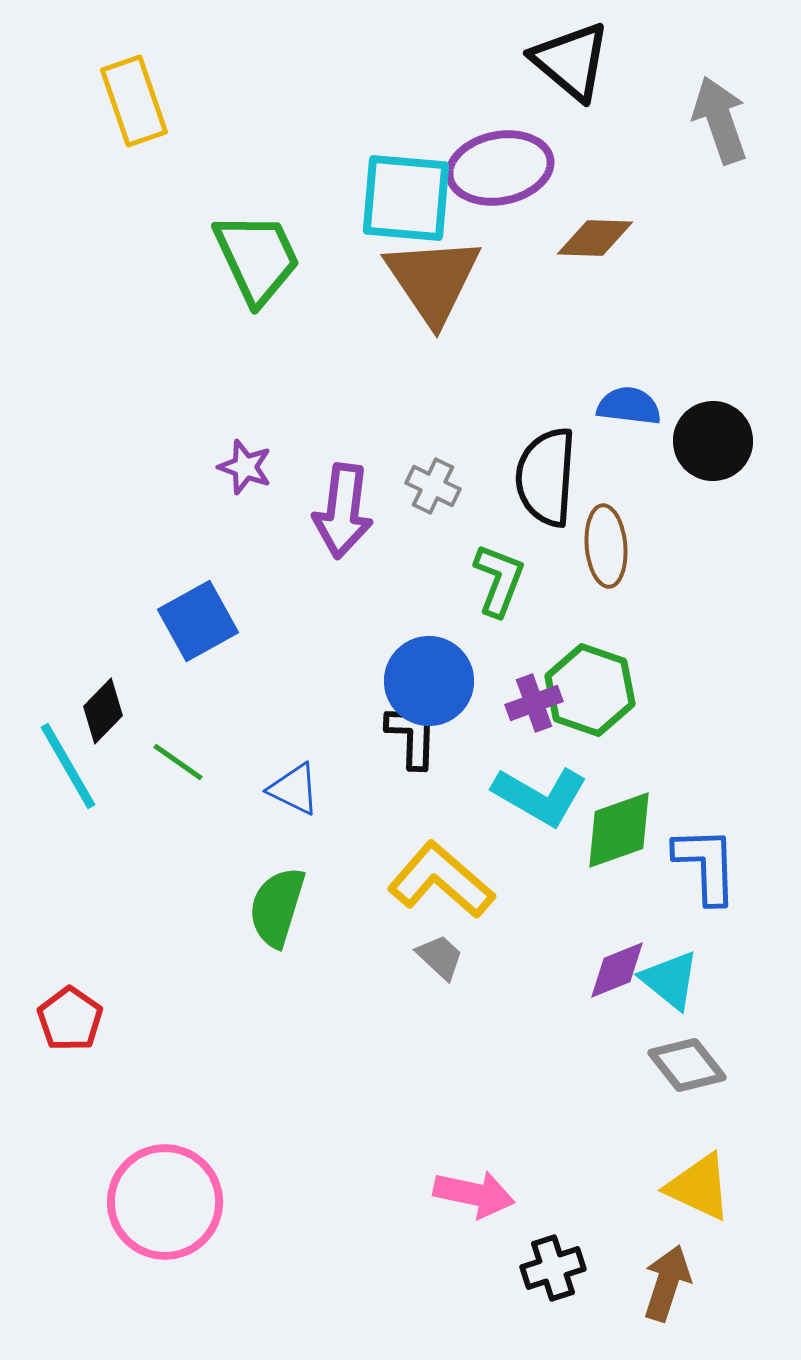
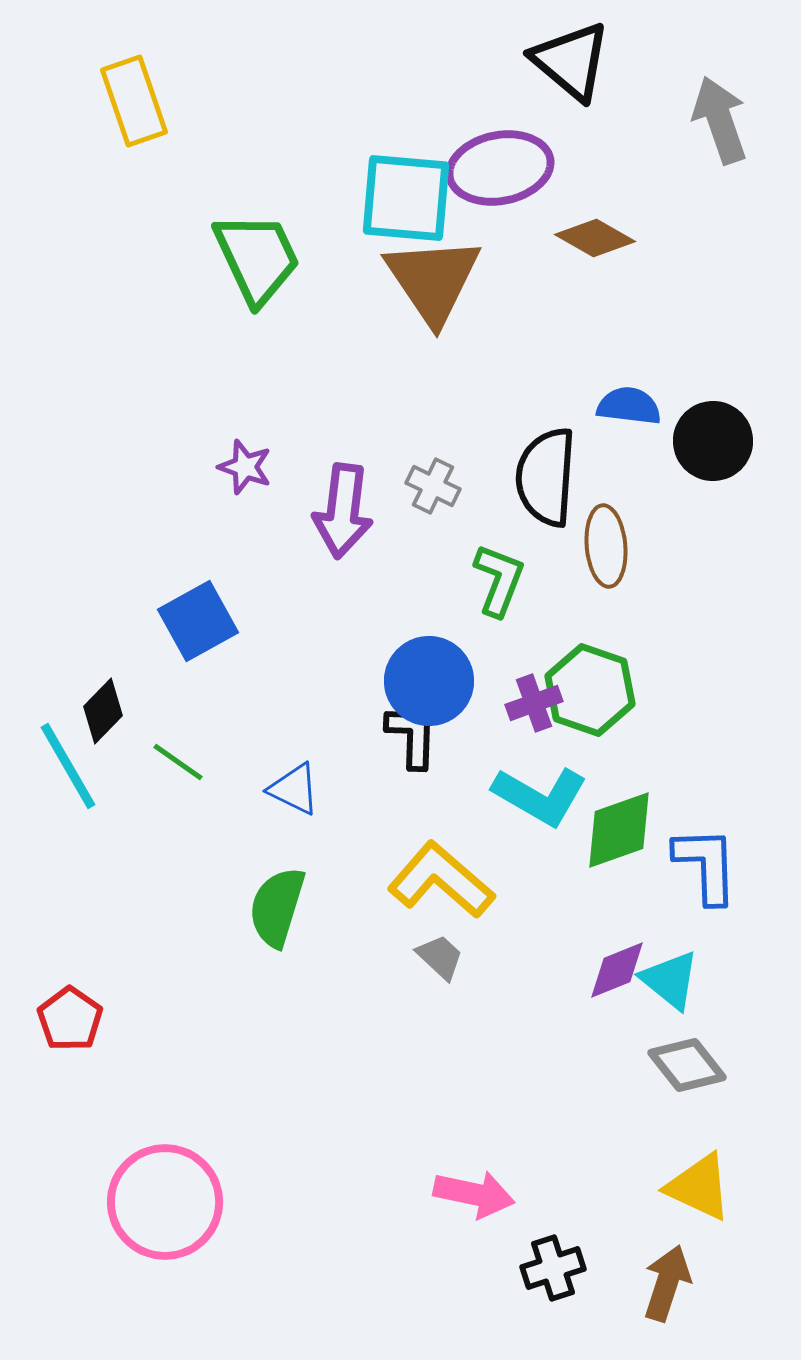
brown diamond: rotated 28 degrees clockwise
